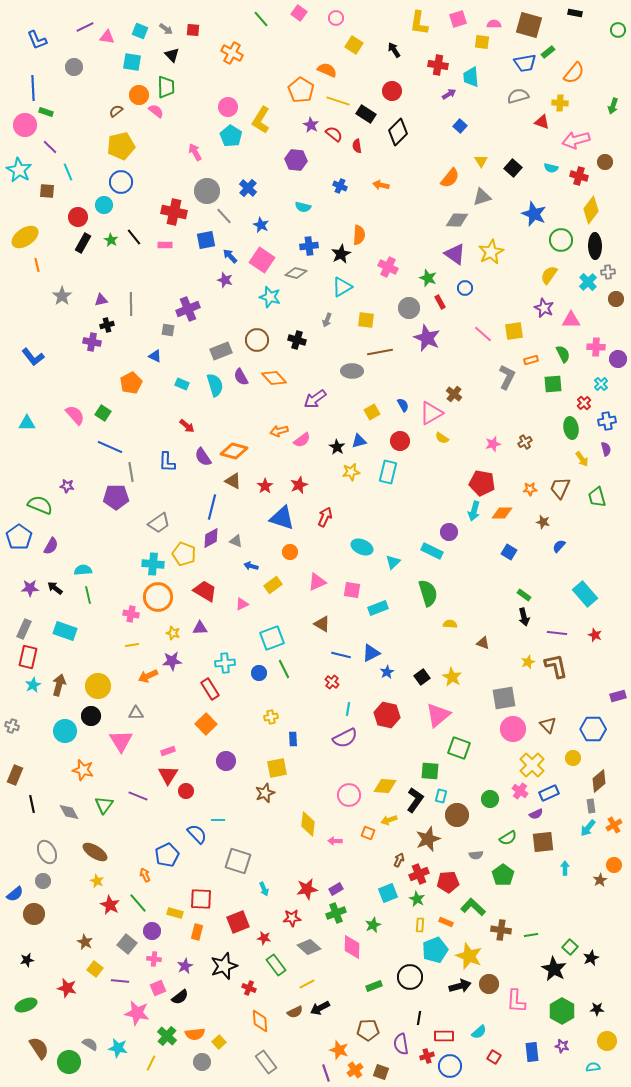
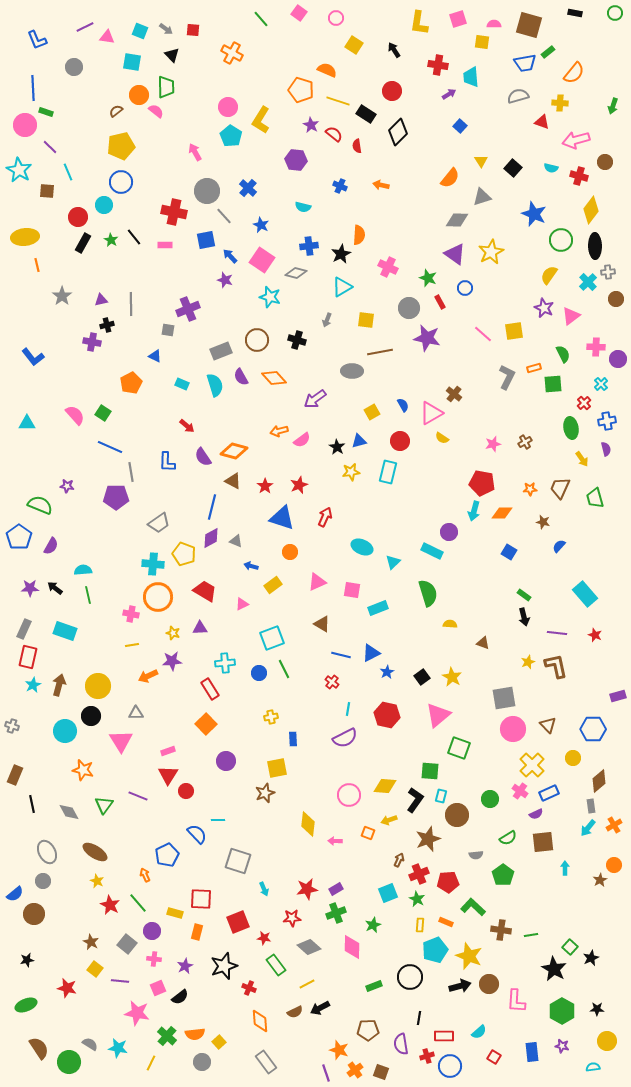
green circle at (618, 30): moved 3 px left, 17 px up
orange pentagon at (301, 90): rotated 15 degrees counterclockwise
yellow ellipse at (25, 237): rotated 28 degrees clockwise
pink triangle at (571, 320): moved 4 px up; rotated 36 degrees counterclockwise
purple star at (427, 338): rotated 12 degrees counterclockwise
orange rectangle at (531, 360): moved 3 px right, 8 px down
green trapezoid at (597, 497): moved 2 px left, 1 px down
brown star at (85, 942): moved 6 px right
